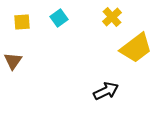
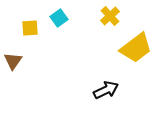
yellow cross: moved 2 px left, 1 px up
yellow square: moved 8 px right, 6 px down
black arrow: moved 1 px up
